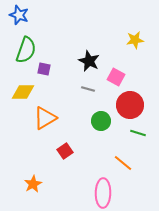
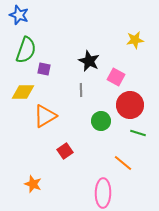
gray line: moved 7 px left, 1 px down; rotated 72 degrees clockwise
orange triangle: moved 2 px up
orange star: rotated 24 degrees counterclockwise
